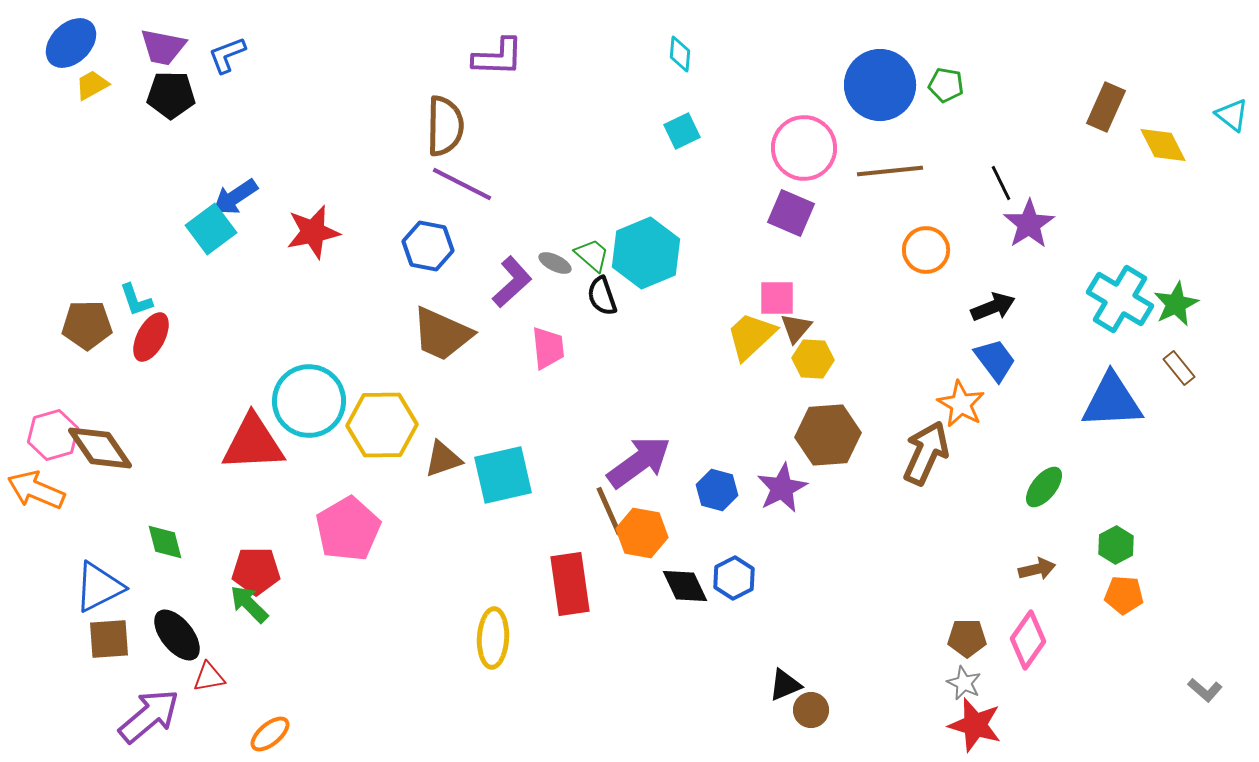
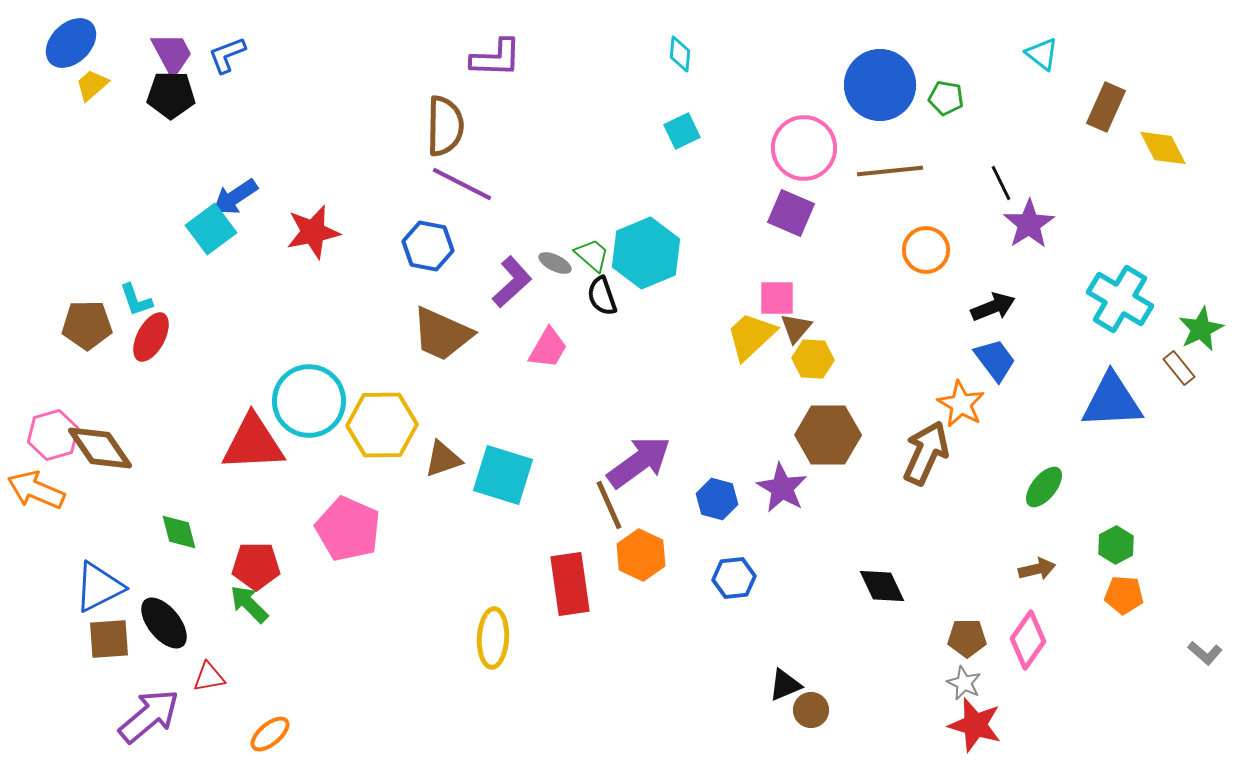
purple trapezoid at (163, 47): moved 9 px right, 7 px down; rotated 129 degrees counterclockwise
purple L-shape at (498, 57): moved 2 px left, 1 px down
yellow trapezoid at (92, 85): rotated 12 degrees counterclockwise
green pentagon at (946, 85): moved 13 px down
cyan triangle at (1232, 115): moved 190 px left, 61 px up
yellow diamond at (1163, 145): moved 3 px down
green star at (1176, 304): moved 25 px right, 25 px down
pink trapezoid at (548, 348): rotated 36 degrees clockwise
brown hexagon at (828, 435): rotated 4 degrees clockwise
cyan square at (503, 475): rotated 30 degrees clockwise
purple star at (782, 488): rotated 15 degrees counterclockwise
blue hexagon at (717, 490): moved 9 px down
brown line at (609, 511): moved 6 px up
pink pentagon at (348, 529): rotated 18 degrees counterclockwise
orange hexagon at (642, 533): moved 1 px left, 22 px down; rotated 15 degrees clockwise
green diamond at (165, 542): moved 14 px right, 10 px up
red pentagon at (256, 571): moved 5 px up
blue hexagon at (734, 578): rotated 21 degrees clockwise
black diamond at (685, 586): moved 197 px right
black ellipse at (177, 635): moved 13 px left, 12 px up
gray L-shape at (1205, 690): moved 37 px up
